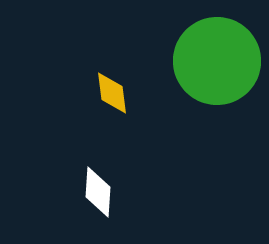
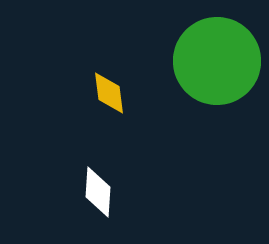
yellow diamond: moved 3 px left
